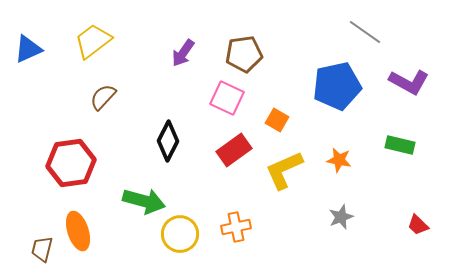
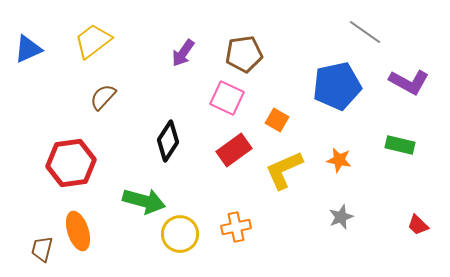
black diamond: rotated 6 degrees clockwise
